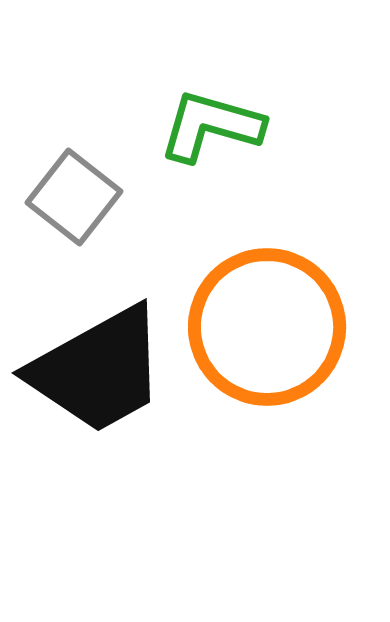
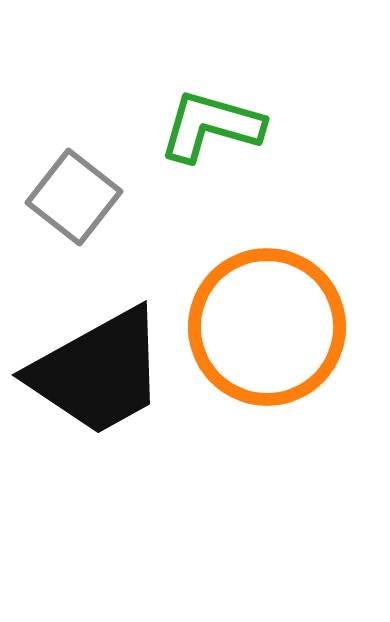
black trapezoid: moved 2 px down
